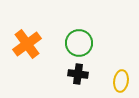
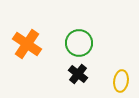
orange cross: rotated 20 degrees counterclockwise
black cross: rotated 30 degrees clockwise
